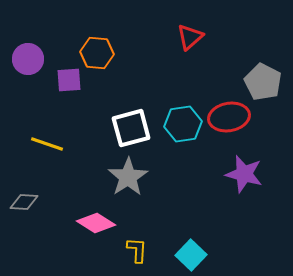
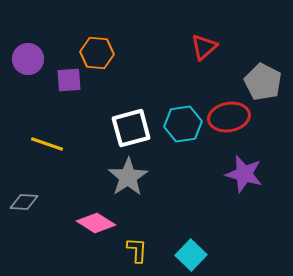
red triangle: moved 14 px right, 10 px down
